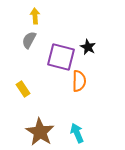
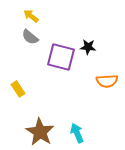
yellow arrow: moved 4 px left; rotated 49 degrees counterclockwise
gray semicircle: moved 1 px right, 3 px up; rotated 78 degrees counterclockwise
black star: rotated 21 degrees counterclockwise
orange semicircle: moved 28 px right; rotated 85 degrees clockwise
yellow rectangle: moved 5 px left
